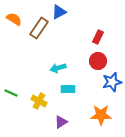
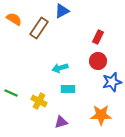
blue triangle: moved 3 px right, 1 px up
cyan arrow: moved 2 px right
purple triangle: rotated 16 degrees clockwise
